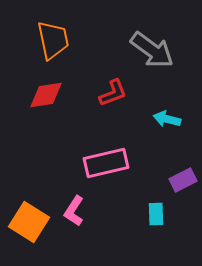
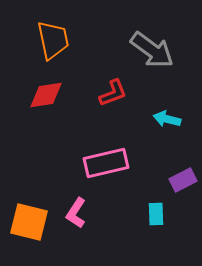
pink L-shape: moved 2 px right, 2 px down
orange square: rotated 18 degrees counterclockwise
